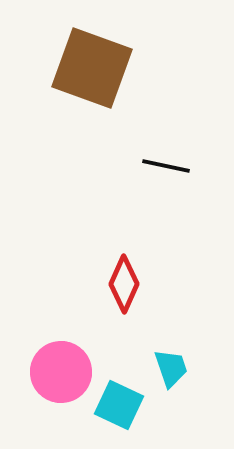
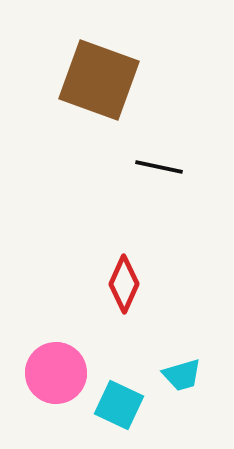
brown square: moved 7 px right, 12 px down
black line: moved 7 px left, 1 px down
cyan trapezoid: moved 11 px right, 7 px down; rotated 93 degrees clockwise
pink circle: moved 5 px left, 1 px down
